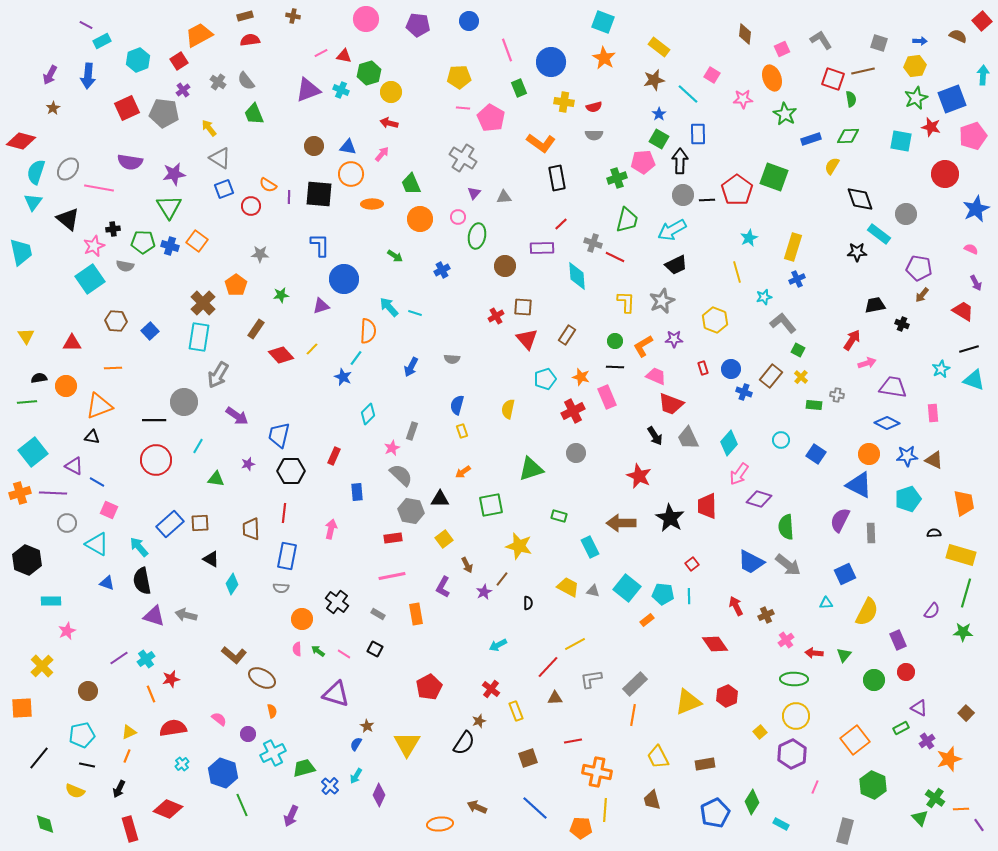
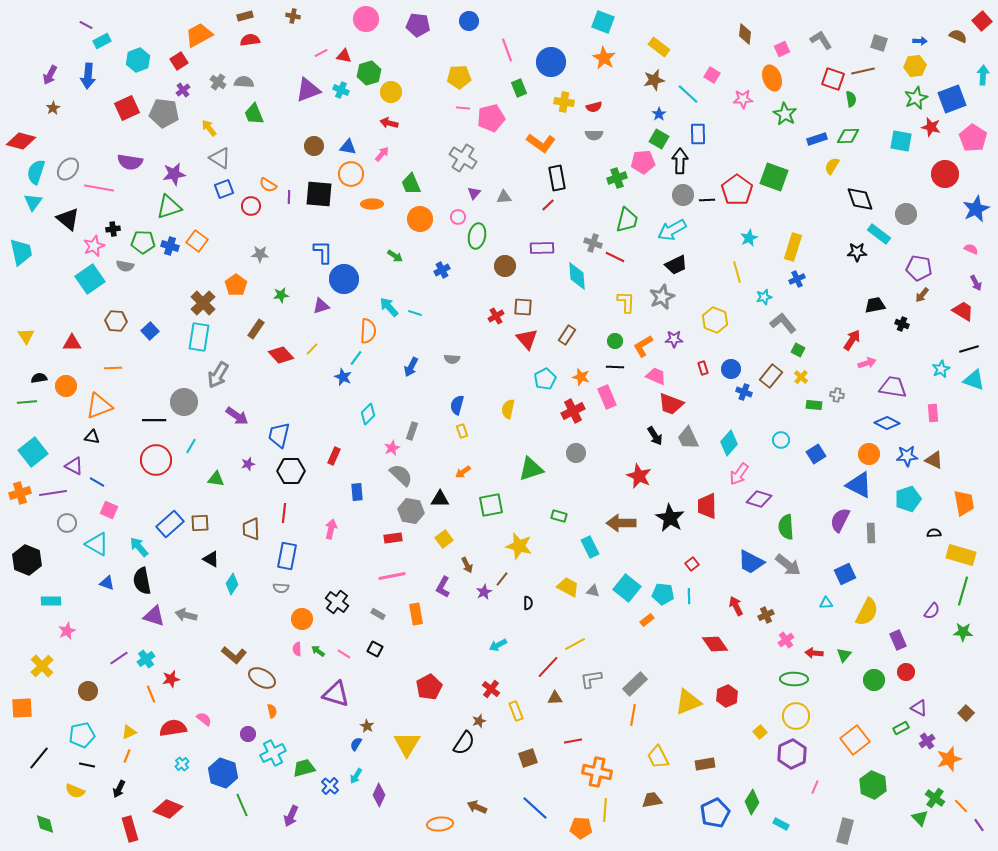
gray semicircle at (246, 81): moved 2 px left, 1 px down; rotated 132 degrees clockwise
pink pentagon at (491, 118): rotated 28 degrees clockwise
pink pentagon at (973, 136): moved 2 px down; rotated 20 degrees counterclockwise
blue rectangle at (811, 139): moved 6 px right
green triangle at (169, 207): rotated 44 degrees clockwise
red line at (561, 224): moved 13 px left, 19 px up
blue L-shape at (320, 245): moved 3 px right, 7 px down
gray star at (662, 301): moved 4 px up
cyan pentagon at (545, 379): rotated 10 degrees counterclockwise
cyan line at (198, 446): moved 7 px left
blue square at (816, 454): rotated 24 degrees clockwise
purple line at (53, 493): rotated 12 degrees counterclockwise
green line at (966, 593): moved 3 px left, 2 px up
pink semicircle at (219, 719): moved 15 px left
brown trapezoid at (652, 800): rotated 95 degrees clockwise
orange line at (961, 809): moved 3 px up; rotated 49 degrees clockwise
